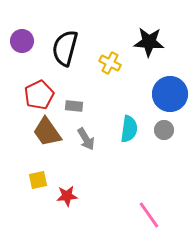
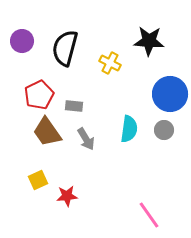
black star: moved 1 px up
yellow square: rotated 12 degrees counterclockwise
